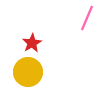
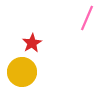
yellow circle: moved 6 px left
